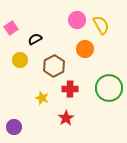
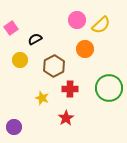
yellow semicircle: rotated 78 degrees clockwise
